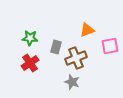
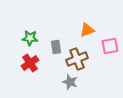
gray rectangle: rotated 24 degrees counterclockwise
brown cross: moved 1 px right, 1 px down
gray star: moved 2 px left
